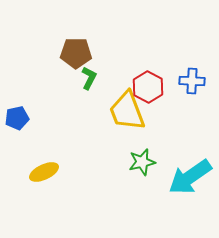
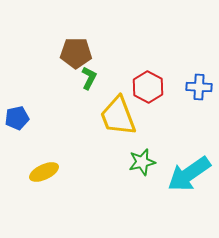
blue cross: moved 7 px right, 6 px down
yellow trapezoid: moved 9 px left, 5 px down
cyan arrow: moved 1 px left, 3 px up
